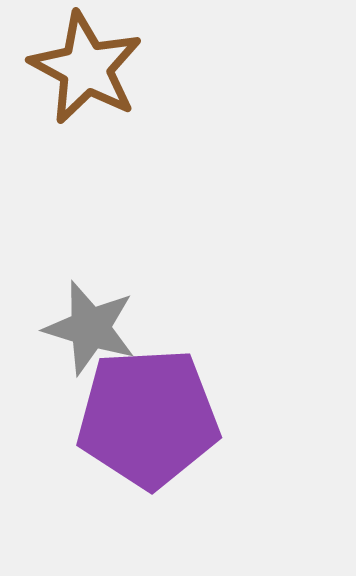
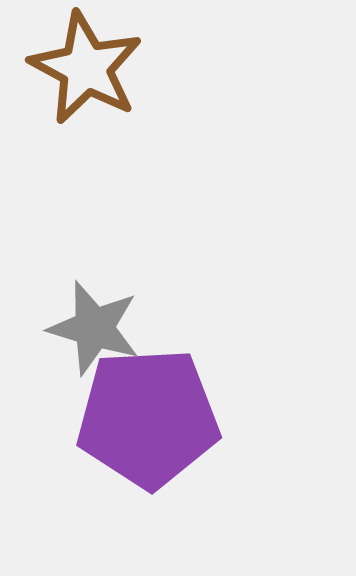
gray star: moved 4 px right
